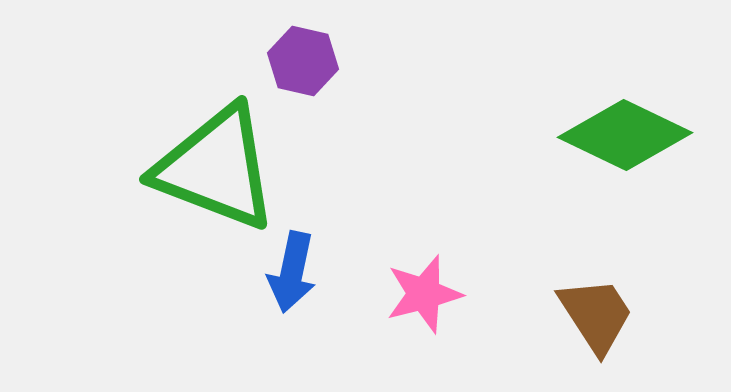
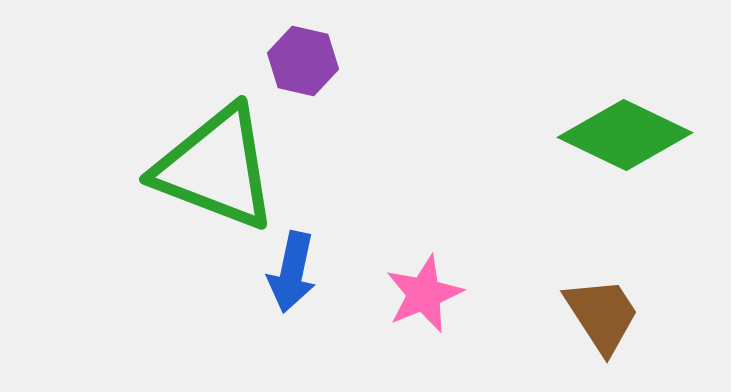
pink star: rotated 8 degrees counterclockwise
brown trapezoid: moved 6 px right
